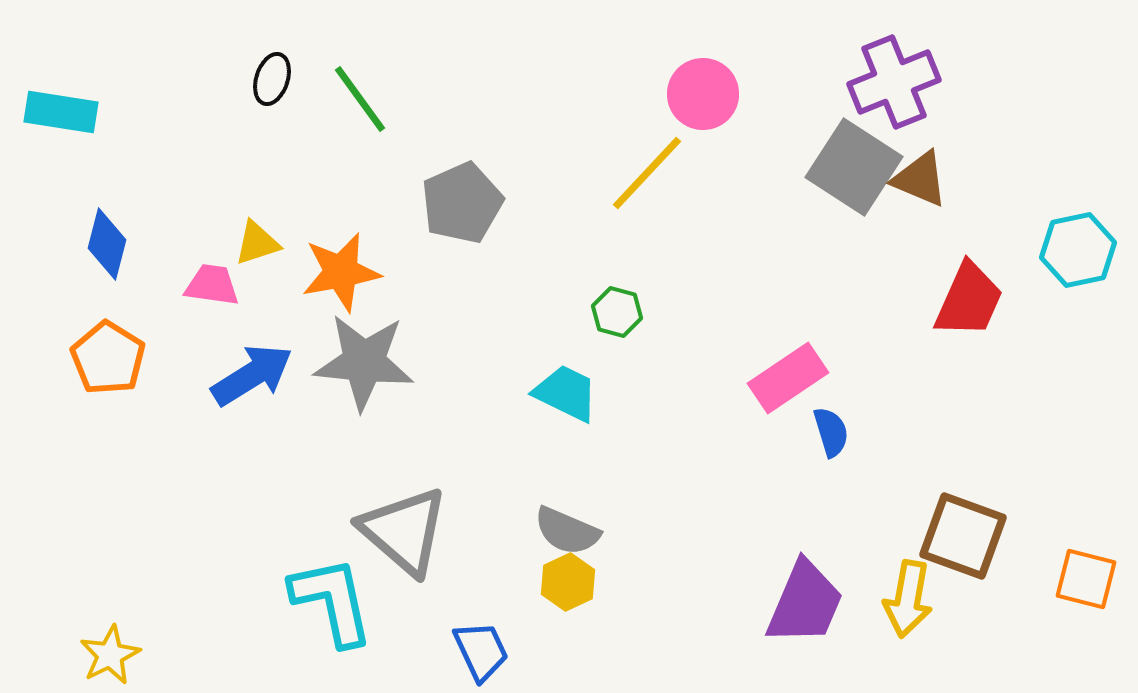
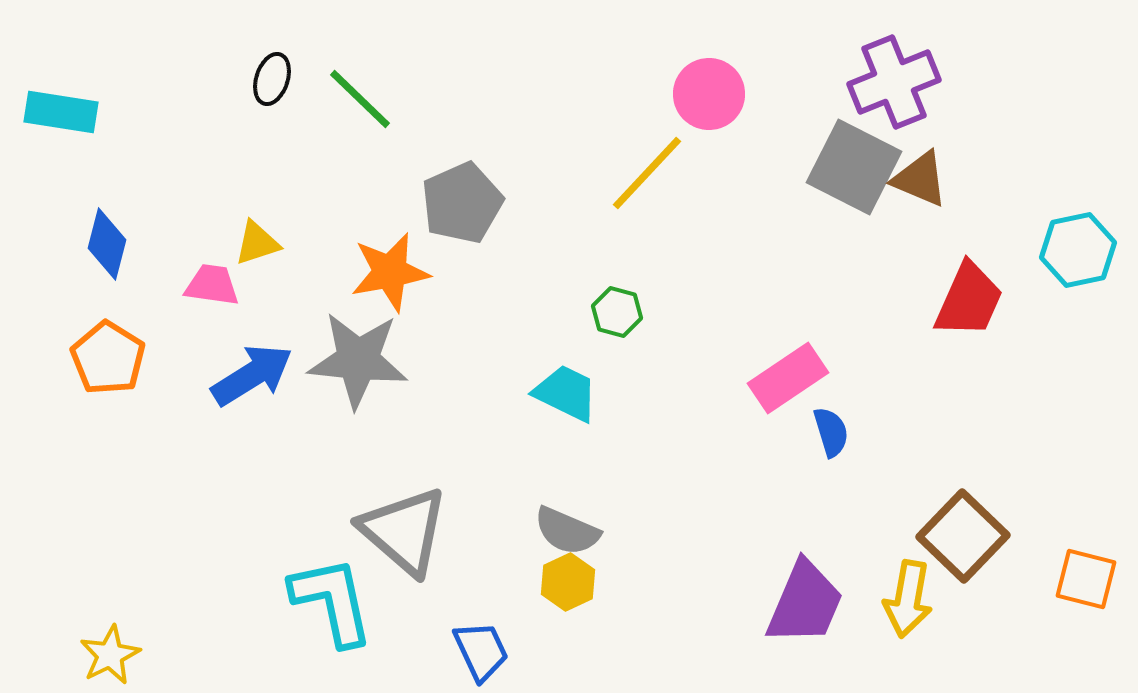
pink circle: moved 6 px right
green line: rotated 10 degrees counterclockwise
gray square: rotated 6 degrees counterclockwise
orange star: moved 49 px right
gray star: moved 6 px left, 2 px up
brown square: rotated 24 degrees clockwise
